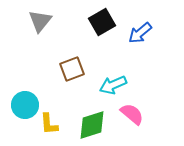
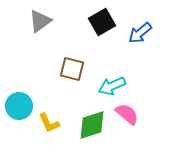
gray triangle: rotated 15 degrees clockwise
brown square: rotated 35 degrees clockwise
cyan arrow: moved 1 px left, 1 px down
cyan circle: moved 6 px left, 1 px down
pink semicircle: moved 5 px left
yellow L-shape: moved 1 px up; rotated 20 degrees counterclockwise
